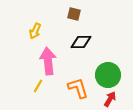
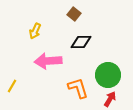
brown square: rotated 24 degrees clockwise
pink arrow: rotated 88 degrees counterclockwise
yellow line: moved 26 px left
